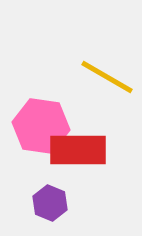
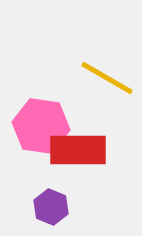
yellow line: moved 1 px down
purple hexagon: moved 1 px right, 4 px down
